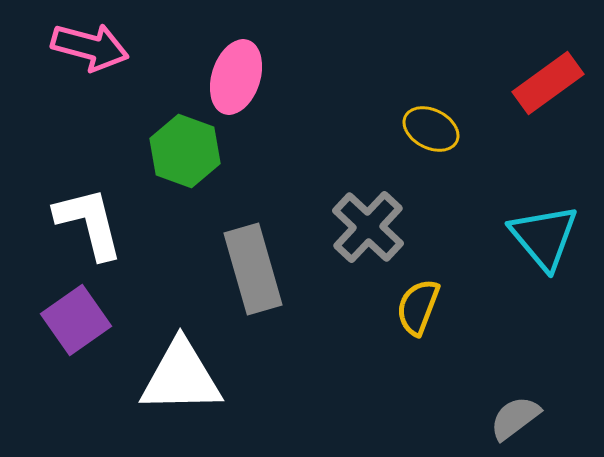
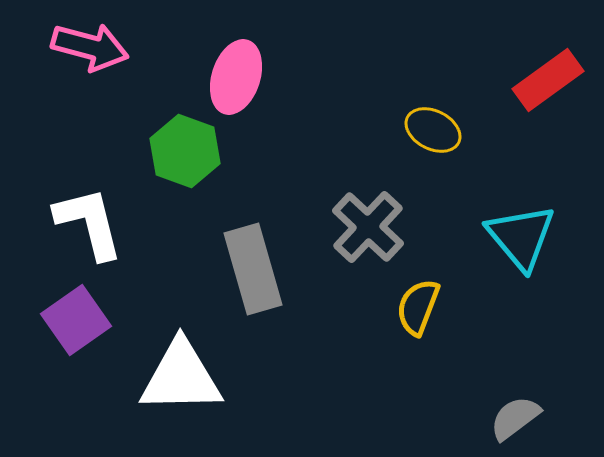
red rectangle: moved 3 px up
yellow ellipse: moved 2 px right, 1 px down
cyan triangle: moved 23 px left
